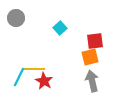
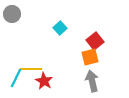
gray circle: moved 4 px left, 4 px up
red square: rotated 30 degrees counterclockwise
yellow line: moved 3 px left
cyan line: moved 3 px left, 1 px down
